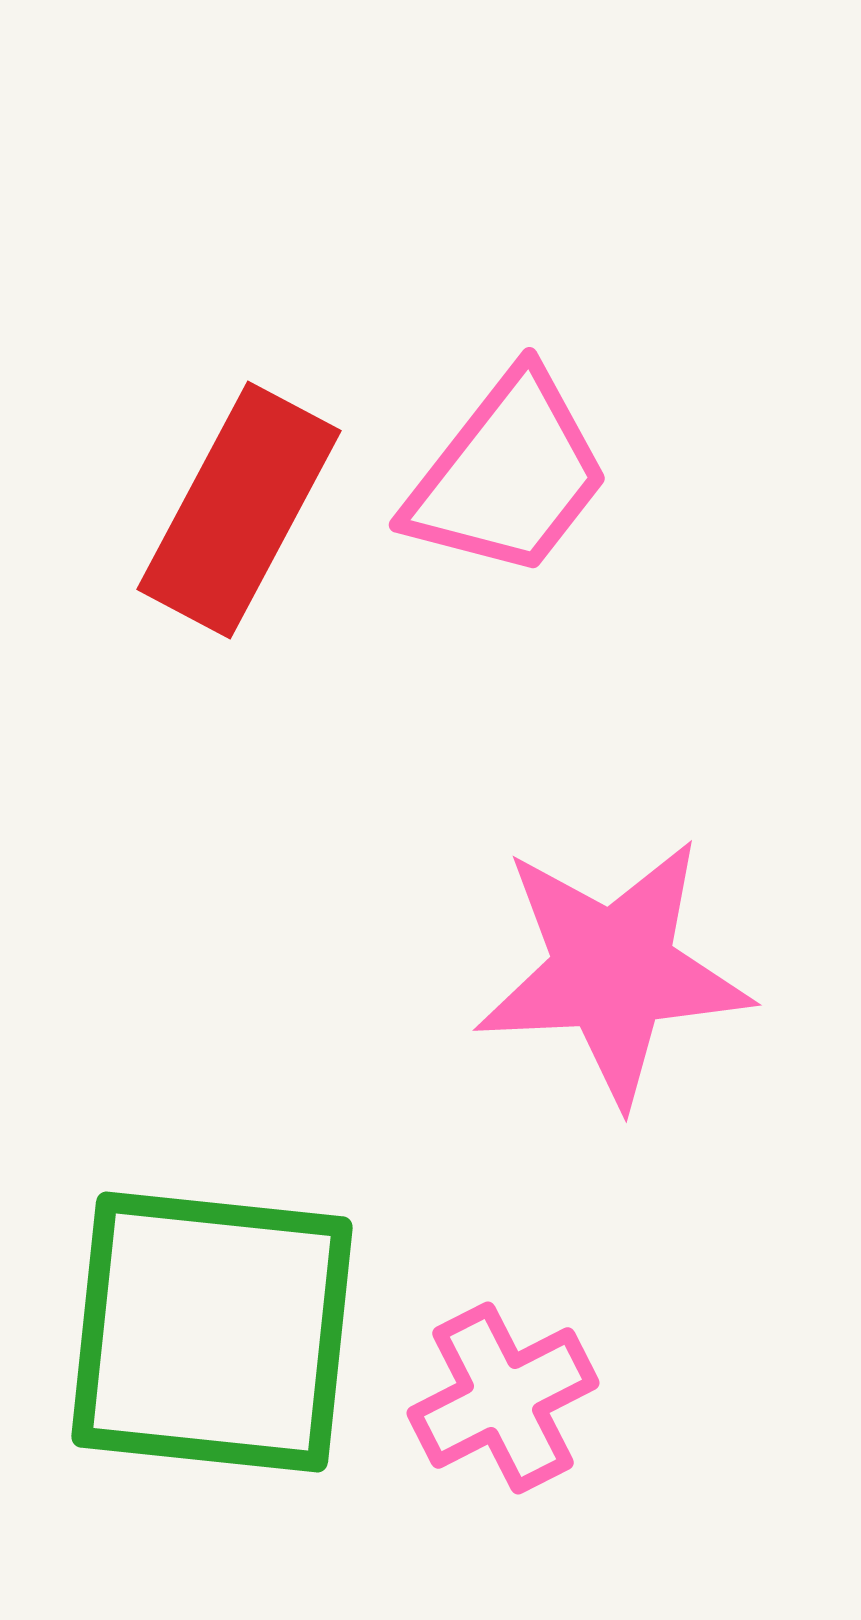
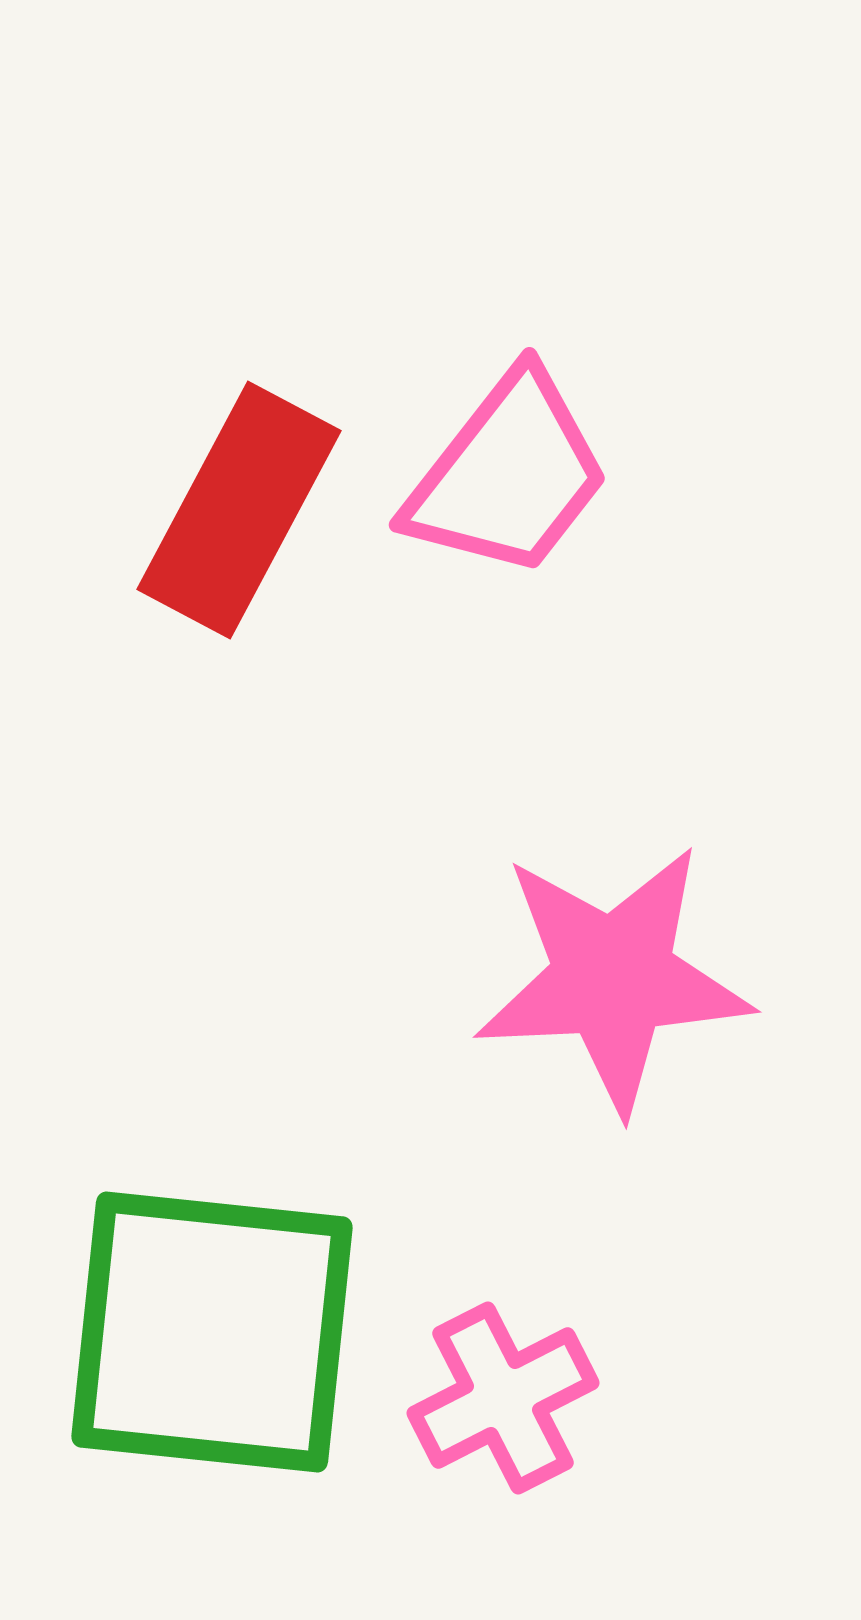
pink star: moved 7 px down
